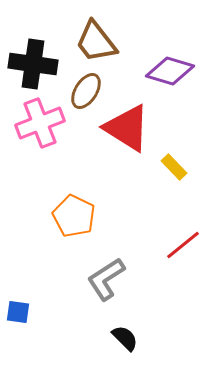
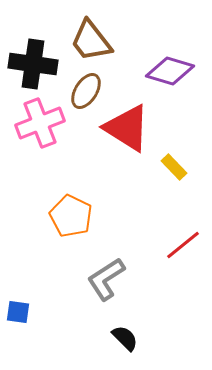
brown trapezoid: moved 5 px left, 1 px up
orange pentagon: moved 3 px left
